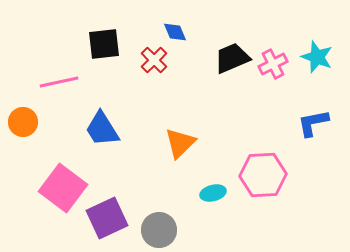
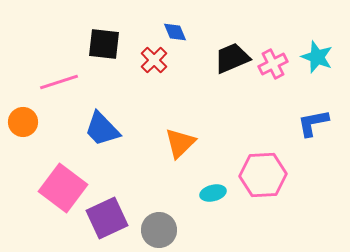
black square: rotated 12 degrees clockwise
pink line: rotated 6 degrees counterclockwise
blue trapezoid: rotated 12 degrees counterclockwise
